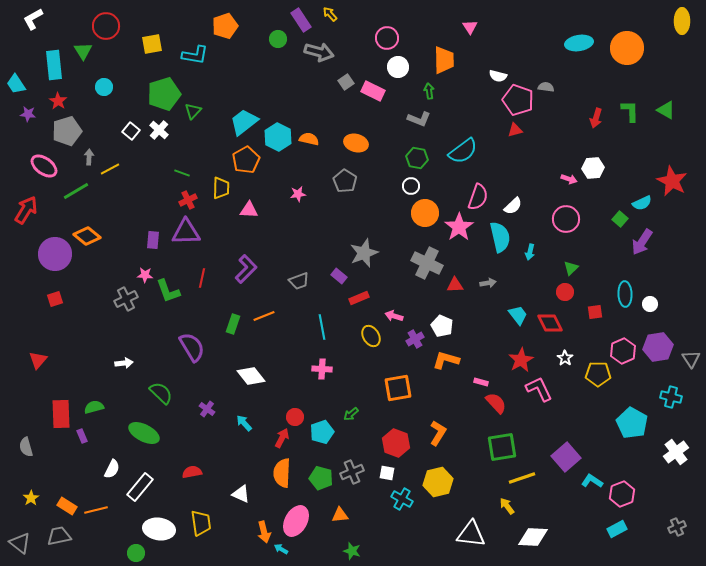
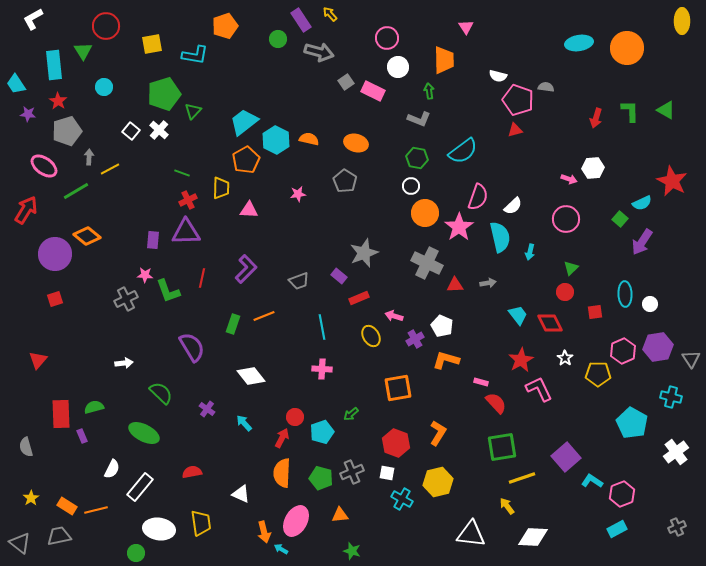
pink triangle at (470, 27): moved 4 px left
cyan hexagon at (278, 137): moved 2 px left, 3 px down
